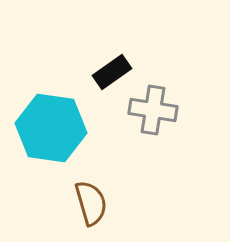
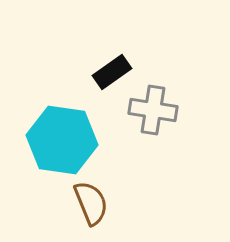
cyan hexagon: moved 11 px right, 12 px down
brown semicircle: rotated 6 degrees counterclockwise
